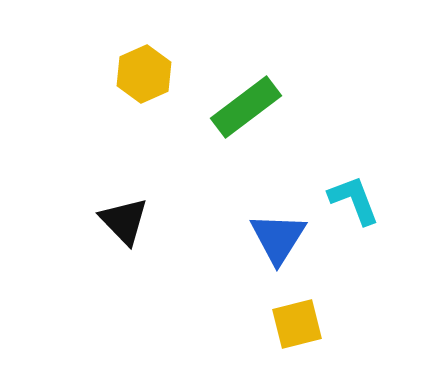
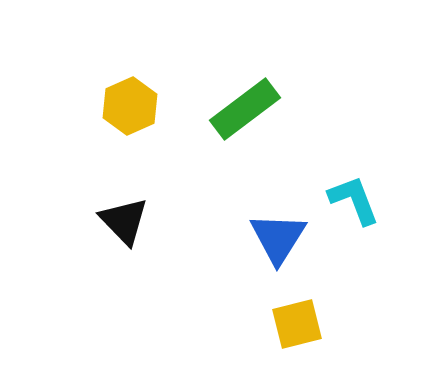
yellow hexagon: moved 14 px left, 32 px down
green rectangle: moved 1 px left, 2 px down
